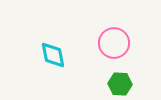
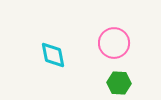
green hexagon: moved 1 px left, 1 px up
